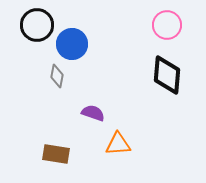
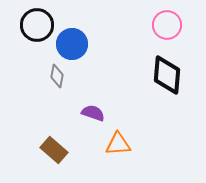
brown rectangle: moved 2 px left, 4 px up; rotated 32 degrees clockwise
